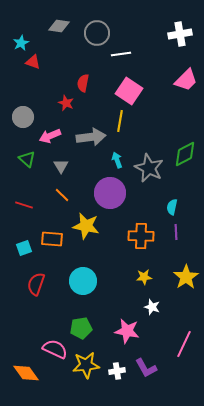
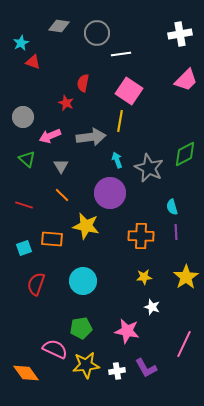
cyan semicircle at (172, 207): rotated 28 degrees counterclockwise
